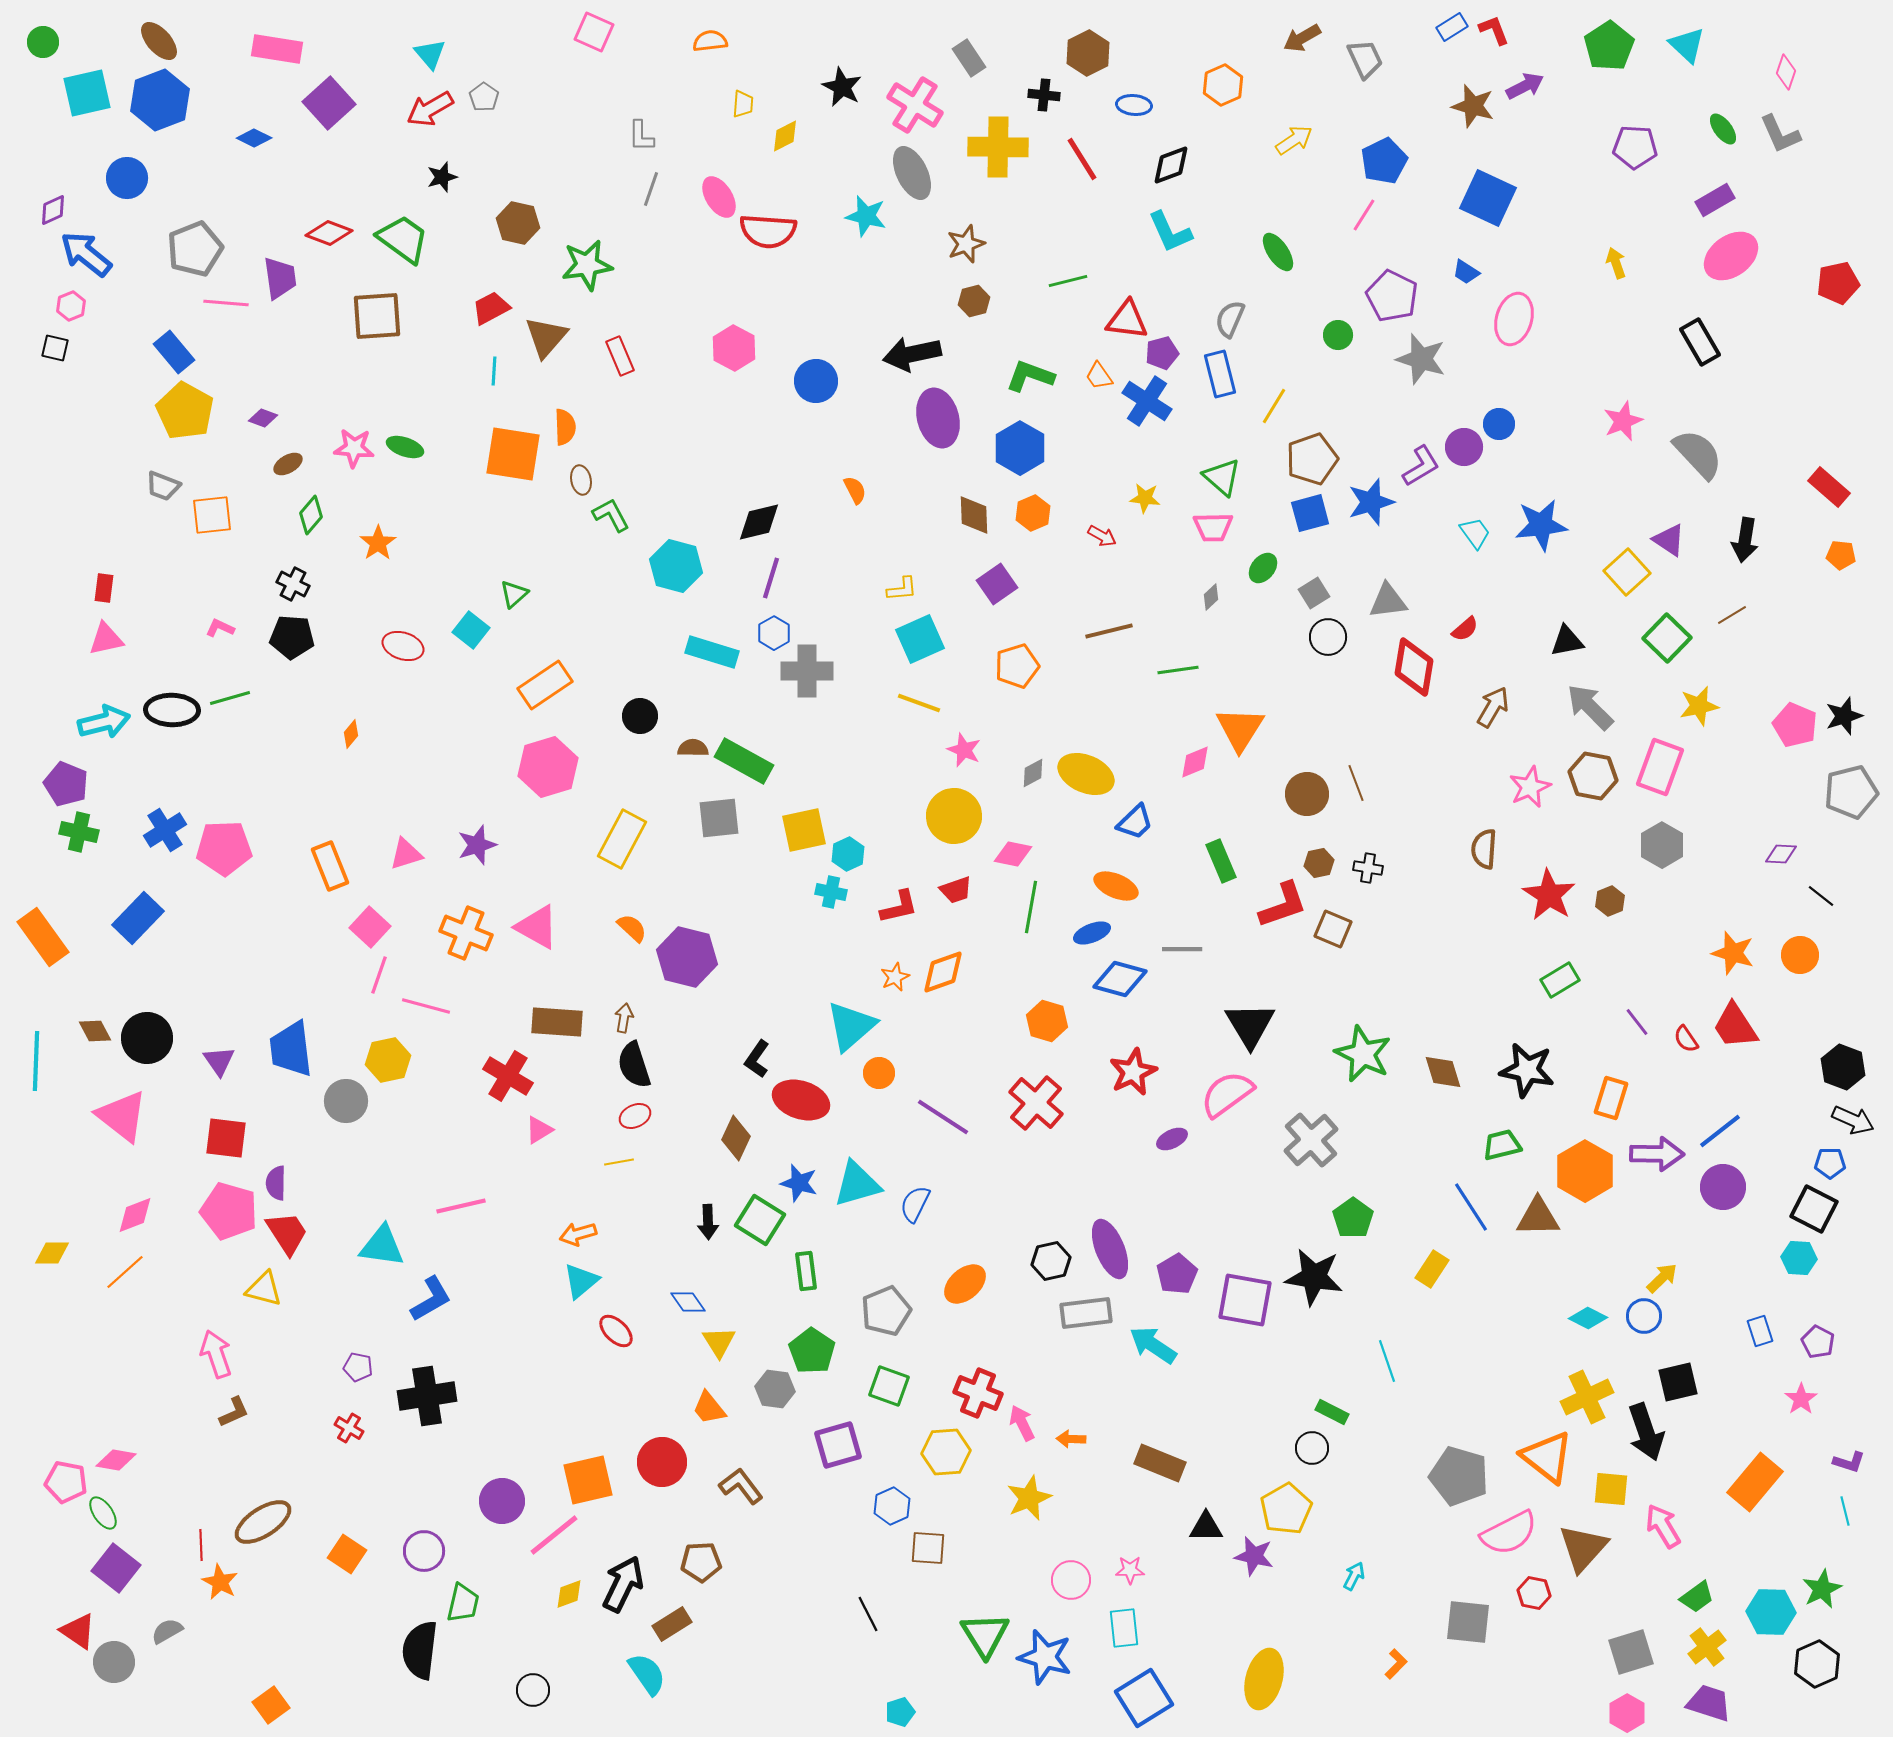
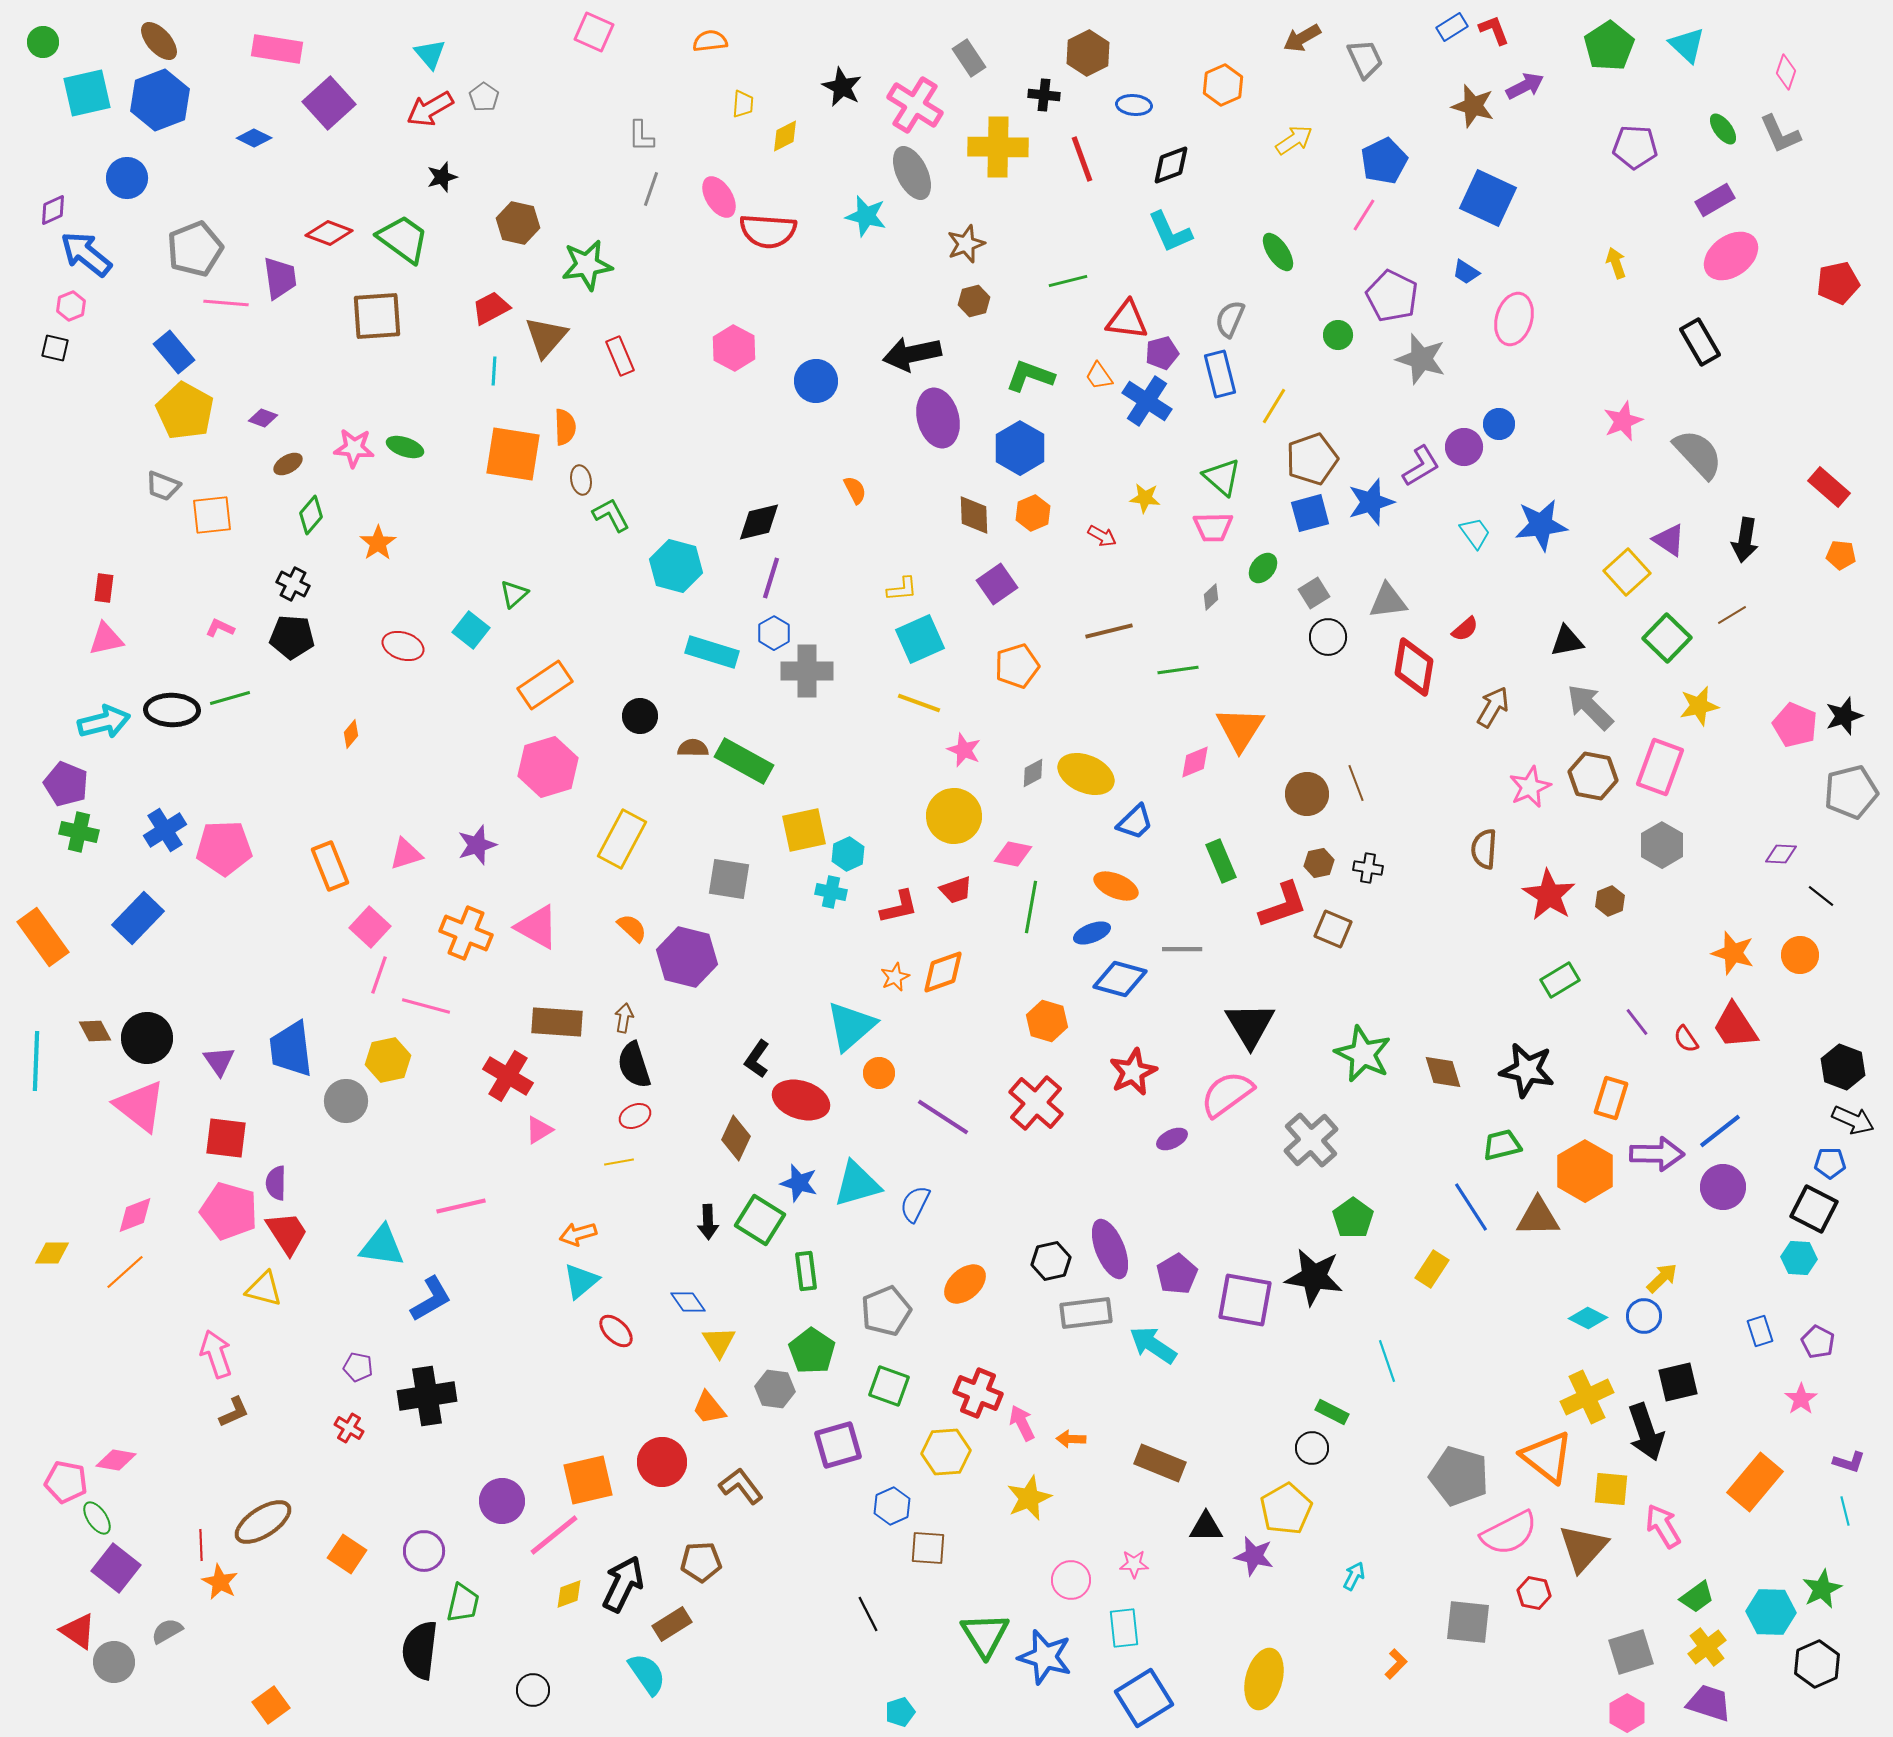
red line at (1082, 159): rotated 12 degrees clockwise
gray square at (719, 818): moved 10 px right, 61 px down; rotated 15 degrees clockwise
pink triangle at (122, 1116): moved 18 px right, 10 px up
green ellipse at (103, 1513): moved 6 px left, 5 px down
pink star at (1130, 1570): moved 4 px right, 6 px up
